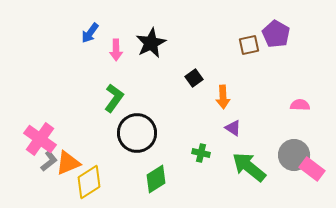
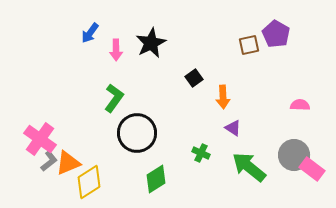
green cross: rotated 12 degrees clockwise
